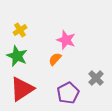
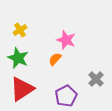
green star: moved 1 px right, 2 px down
gray cross: moved 1 px down
purple pentagon: moved 2 px left, 3 px down
